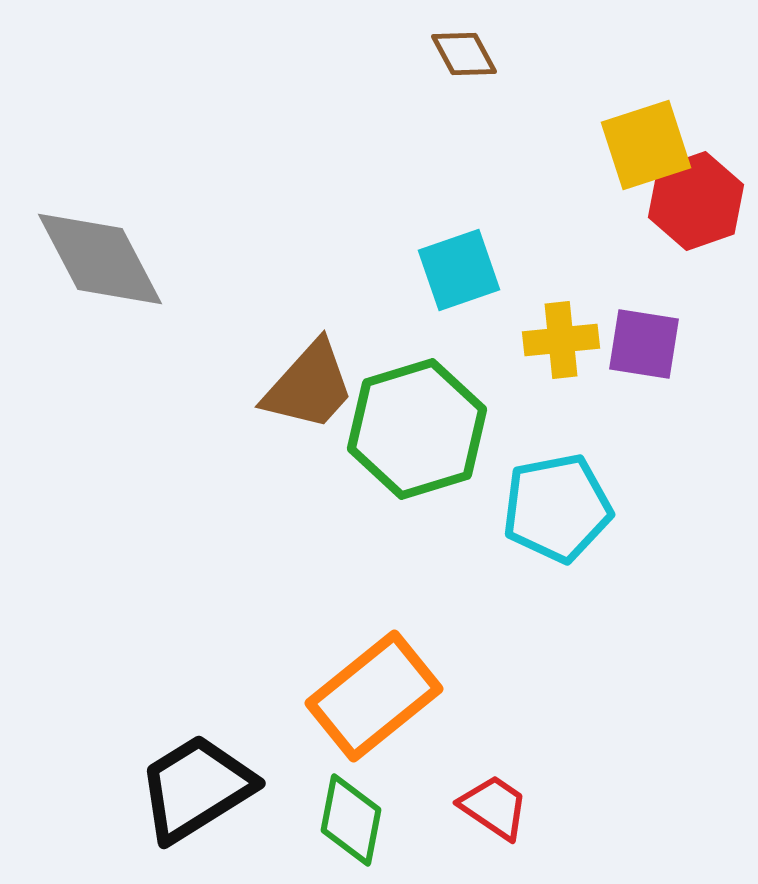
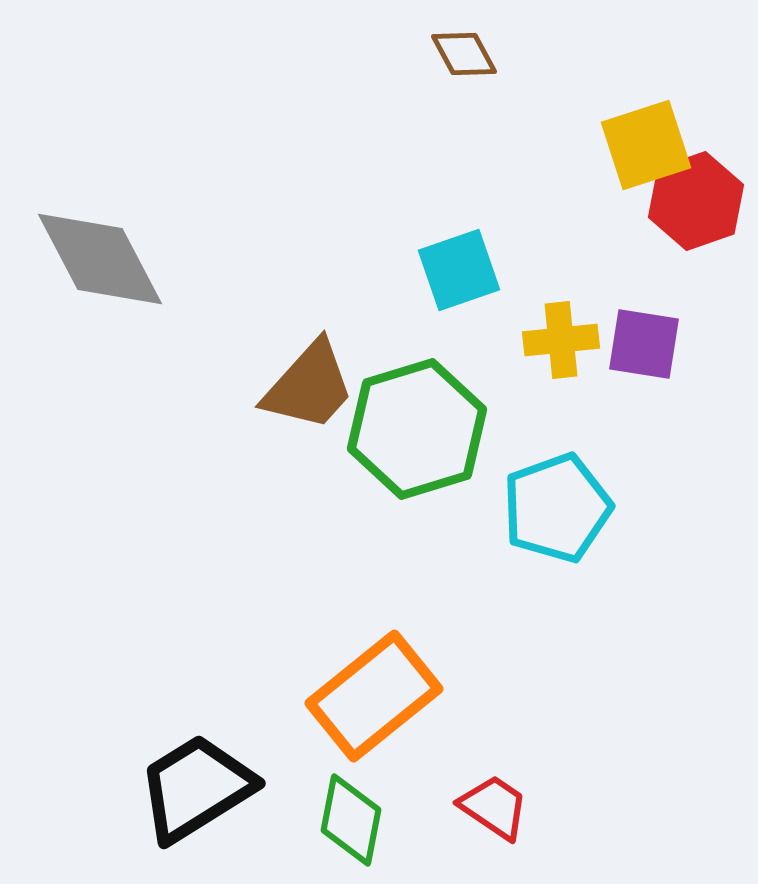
cyan pentagon: rotated 9 degrees counterclockwise
